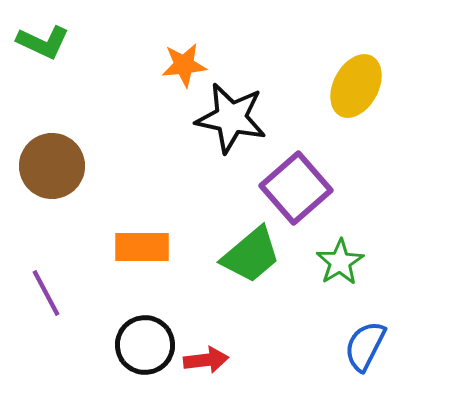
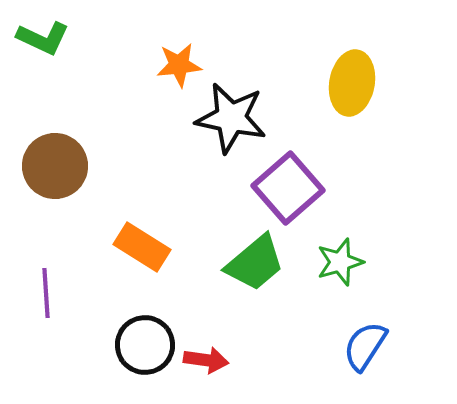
green L-shape: moved 4 px up
orange star: moved 5 px left
yellow ellipse: moved 4 px left, 3 px up; rotated 18 degrees counterclockwise
brown circle: moved 3 px right
purple square: moved 8 px left
orange rectangle: rotated 32 degrees clockwise
green trapezoid: moved 4 px right, 8 px down
green star: rotated 15 degrees clockwise
purple line: rotated 24 degrees clockwise
blue semicircle: rotated 6 degrees clockwise
red arrow: rotated 15 degrees clockwise
